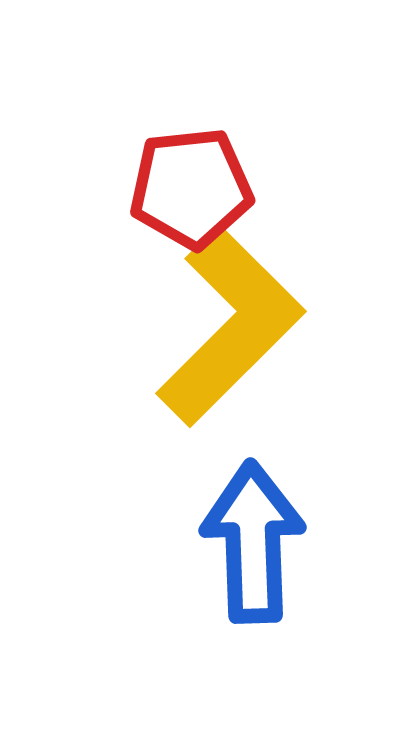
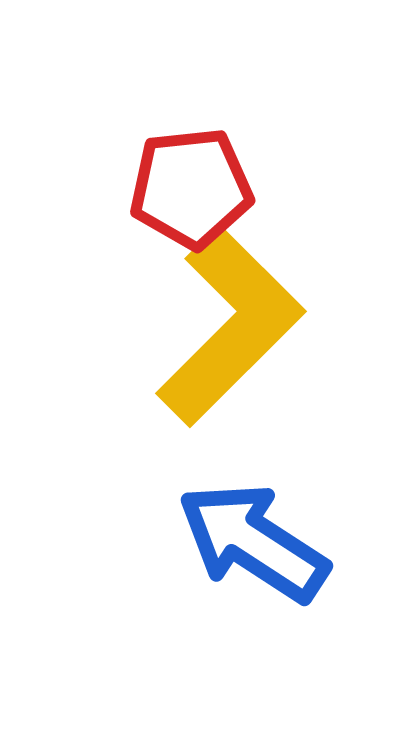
blue arrow: rotated 55 degrees counterclockwise
